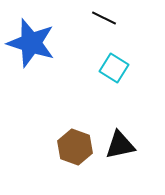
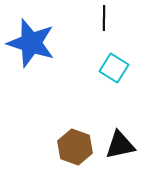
black line: rotated 65 degrees clockwise
